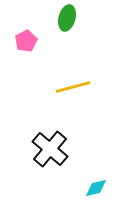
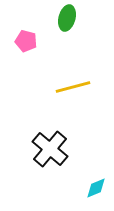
pink pentagon: rotated 30 degrees counterclockwise
cyan diamond: rotated 10 degrees counterclockwise
